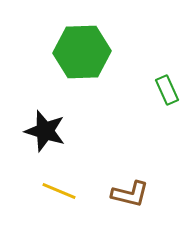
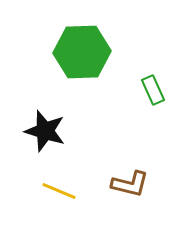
green rectangle: moved 14 px left
brown L-shape: moved 10 px up
